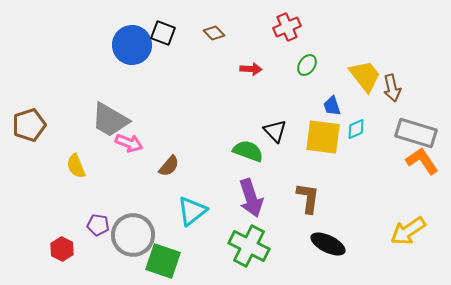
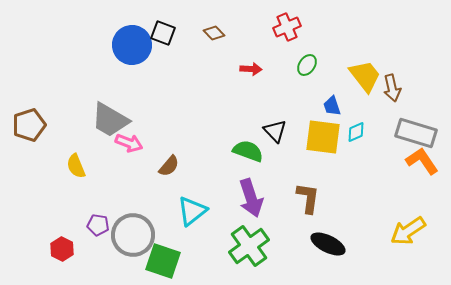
cyan diamond: moved 3 px down
green cross: rotated 27 degrees clockwise
